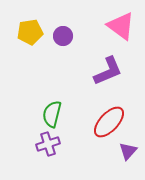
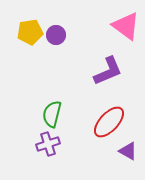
pink triangle: moved 5 px right
purple circle: moved 7 px left, 1 px up
purple triangle: rotated 42 degrees counterclockwise
